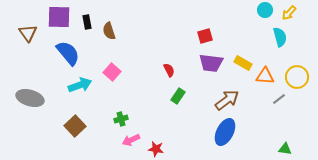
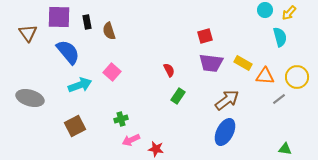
blue semicircle: moved 1 px up
brown square: rotated 15 degrees clockwise
